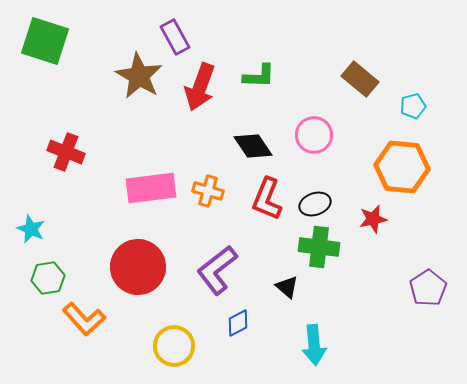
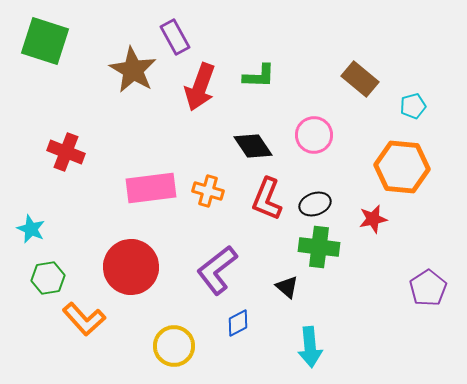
brown star: moved 6 px left, 6 px up
red circle: moved 7 px left
cyan arrow: moved 4 px left, 2 px down
